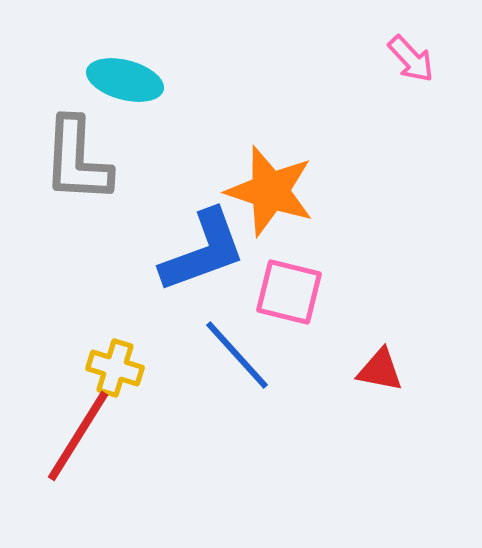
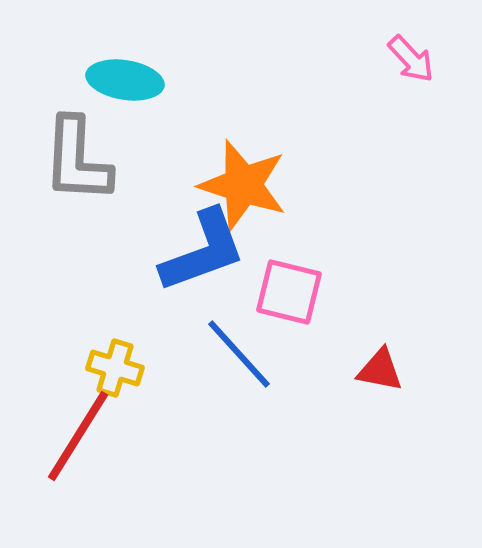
cyan ellipse: rotated 6 degrees counterclockwise
orange star: moved 27 px left, 6 px up
blue line: moved 2 px right, 1 px up
